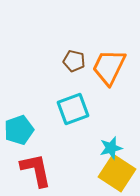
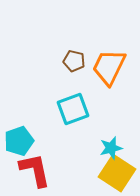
cyan pentagon: moved 11 px down
red L-shape: moved 1 px left
